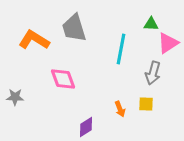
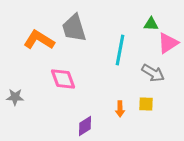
orange L-shape: moved 5 px right
cyan line: moved 1 px left, 1 px down
gray arrow: rotated 75 degrees counterclockwise
orange arrow: rotated 21 degrees clockwise
purple diamond: moved 1 px left, 1 px up
